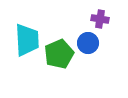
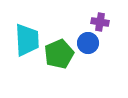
purple cross: moved 3 px down
